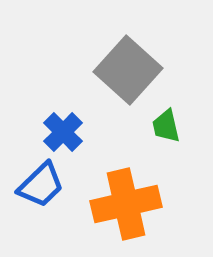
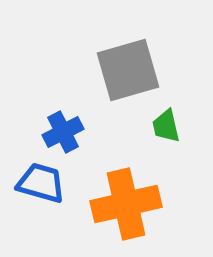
gray square: rotated 32 degrees clockwise
blue cross: rotated 18 degrees clockwise
blue trapezoid: moved 2 px up; rotated 120 degrees counterclockwise
